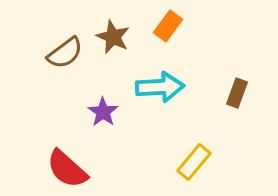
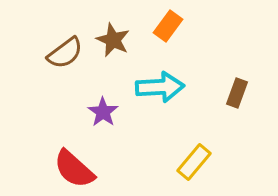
brown star: moved 3 px down
red semicircle: moved 7 px right
